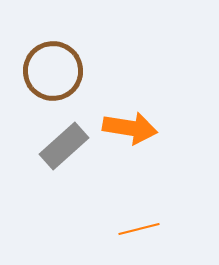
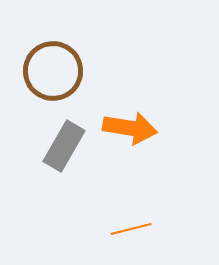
gray rectangle: rotated 18 degrees counterclockwise
orange line: moved 8 px left
